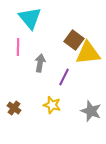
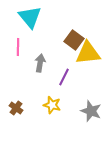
cyan triangle: moved 1 px up
brown cross: moved 2 px right
